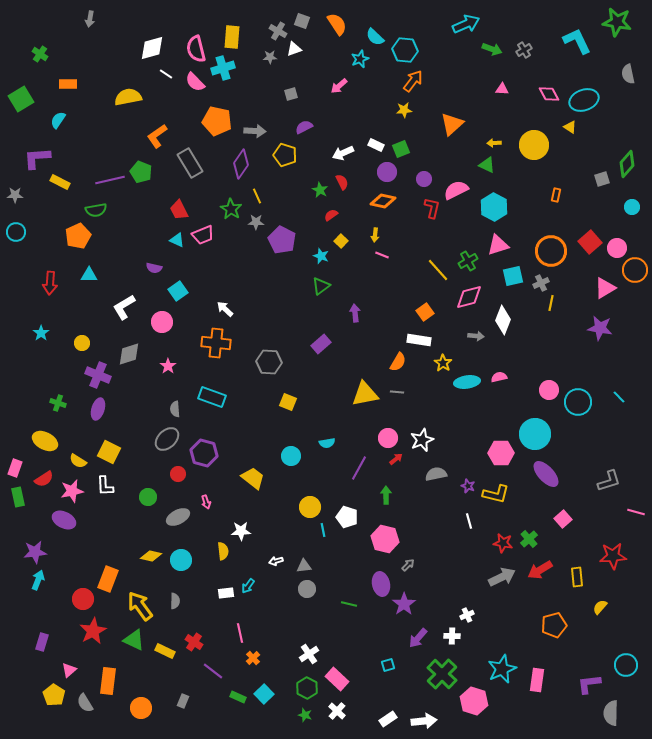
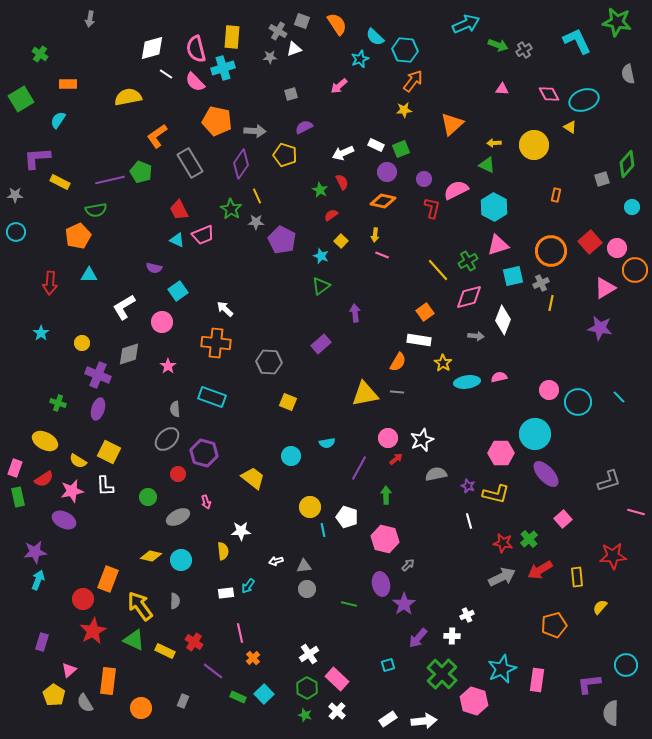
green arrow at (492, 49): moved 6 px right, 4 px up
